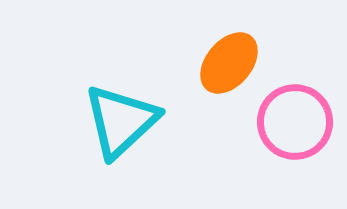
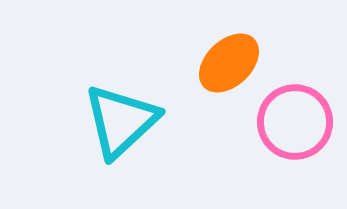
orange ellipse: rotated 6 degrees clockwise
